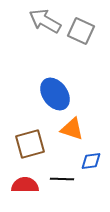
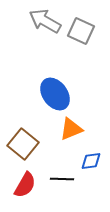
orange triangle: moved 1 px left; rotated 40 degrees counterclockwise
brown square: moved 7 px left; rotated 36 degrees counterclockwise
red semicircle: rotated 120 degrees clockwise
